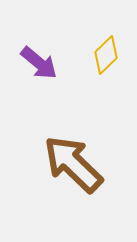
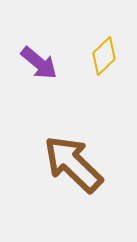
yellow diamond: moved 2 px left, 1 px down
